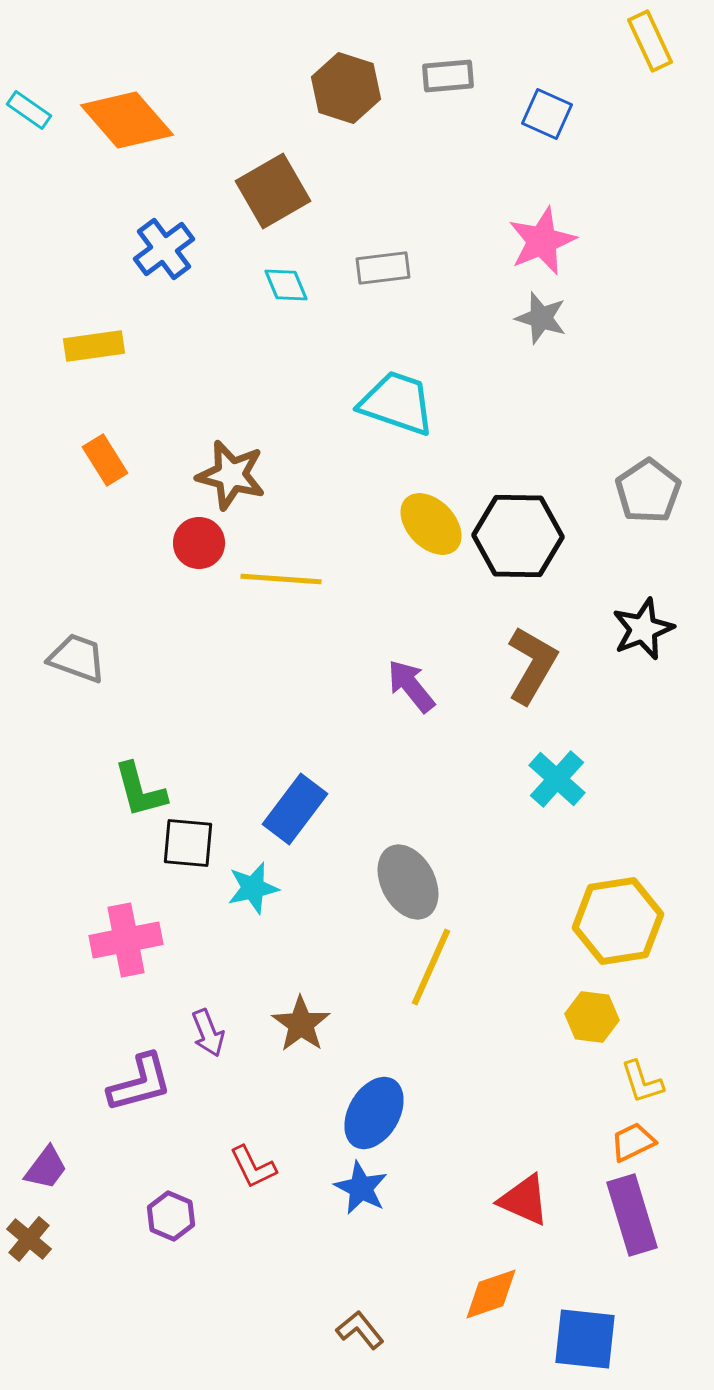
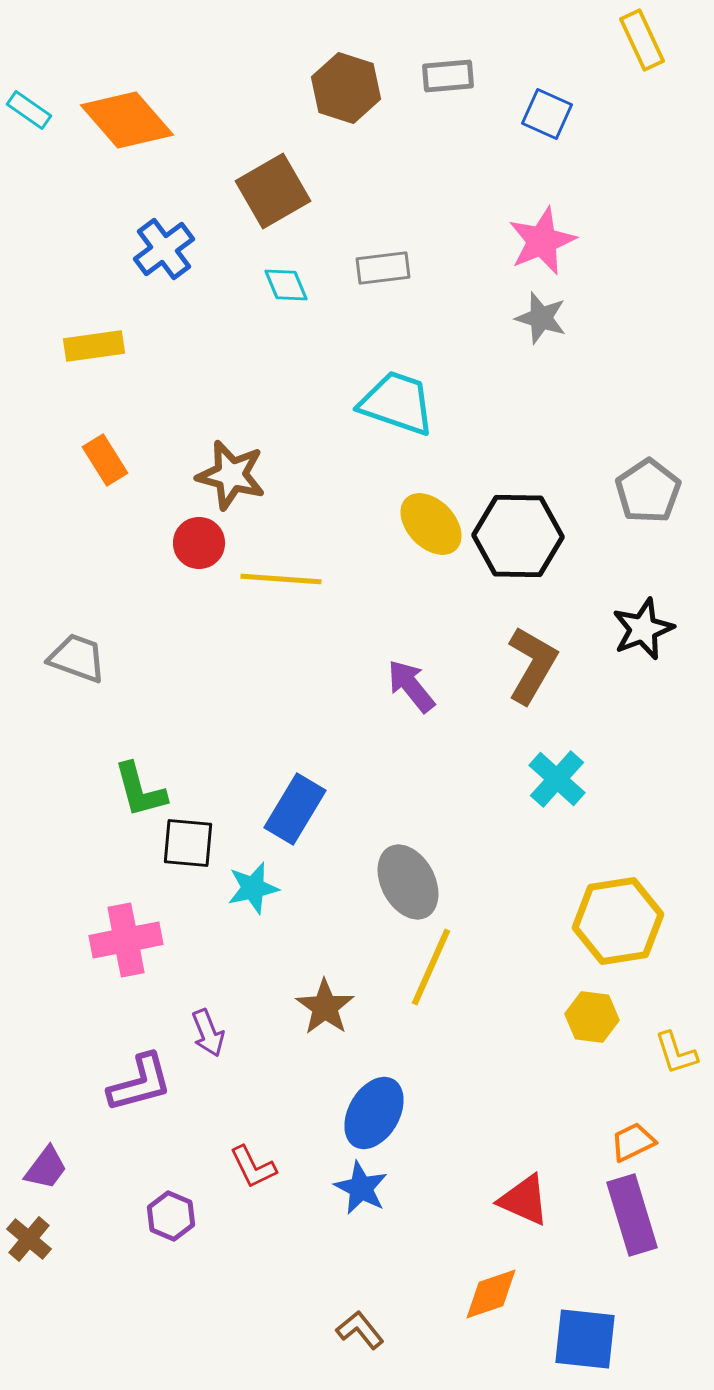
yellow rectangle at (650, 41): moved 8 px left, 1 px up
blue rectangle at (295, 809): rotated 6 degrees counterclockwise
brown star at (301, 1024): moved 24 px right, 17 px up
yellow L-shape at (642, 1082): moved 34 px right, 29 px up
